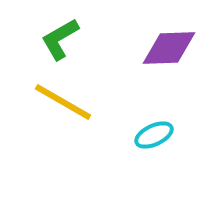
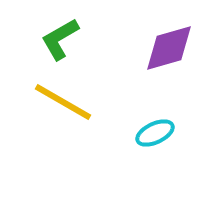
purple diamond: rotated 14 degrees counterclockwise
cyan ellipse: moved 1 px right, 2 px up
